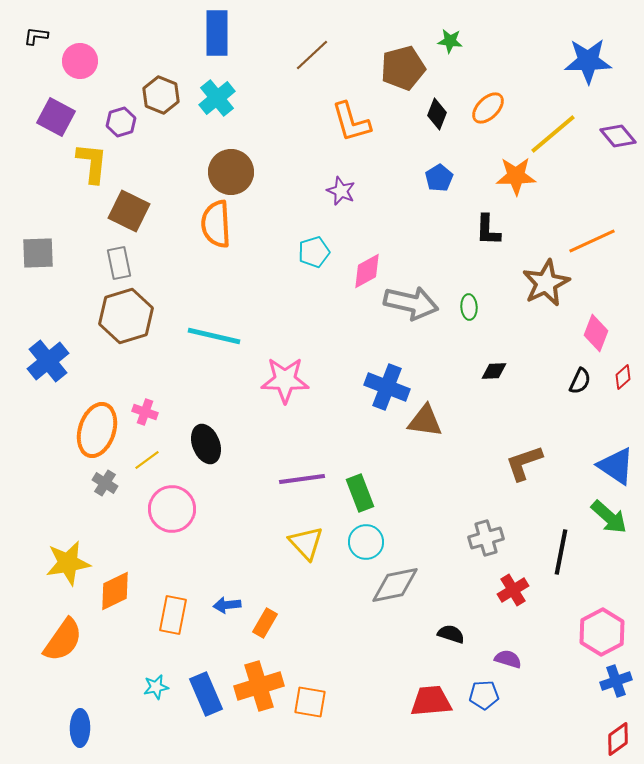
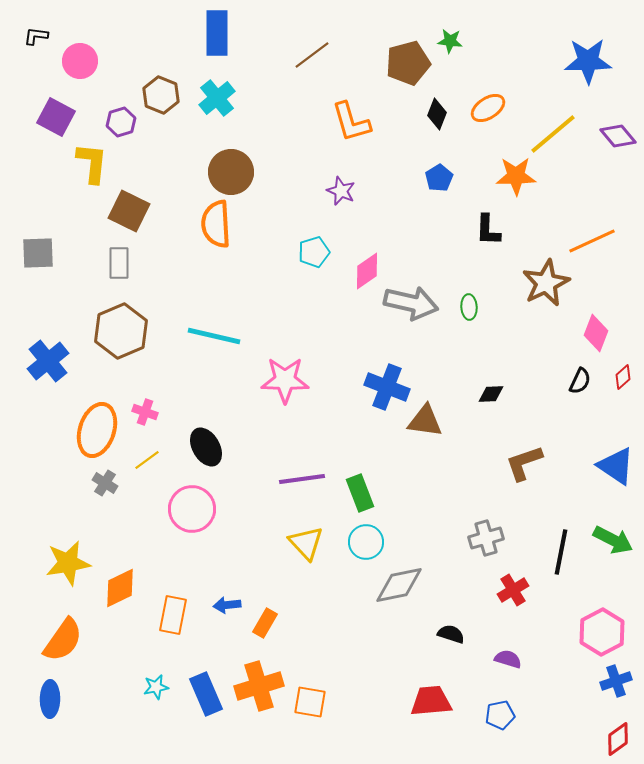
brown line at (312, 55): rotated 6 degrees clockwise
brown pentagon at (403, 68): moved 5 px right, 5 px up
orange ellipse at (488, 108): rotated 12 degrees clockwise
gray rectangle at (119, 263): rotated 12 degrees clockwise
pink diamond at (367, 271): rotated 6 degrees counterclockwise
brown hexagon at (126, 316): moved 5 px left, 15 px down; rotated 6 degrees counterclockwise
black diamond at (494, 371): moved 3 px left, 23 px down
black ellipse at (206, 444): moved 3 px down; rotated 9 degrees counterclockwise
pink circle at (172, 509): moved 20 px right
green arrow at (609, 517): moved 4 px right, 23 px down; rotated 15 degrees counterclockwise
gray diamond at (395, 585): moved 4 px right
orange diamond at (115, 591): moved 5 px right, 3 px up
blue pentagon at (484, 695): moved 16 px right, 20 px down; rotated 8 degrees counterclockwise
blue ellipse at (80, 728): moved 30 px left, 29 px up
